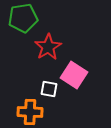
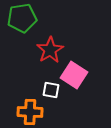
green pentagon: moved 1 px left
red star: moved 2 px right, 3 px down
white square: moved 2 px right, 1 px down
